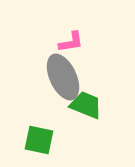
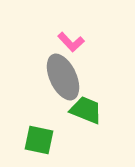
pink L-shape: rotated 56 degrees clockwise
green trapezoid: moved 5 px down
